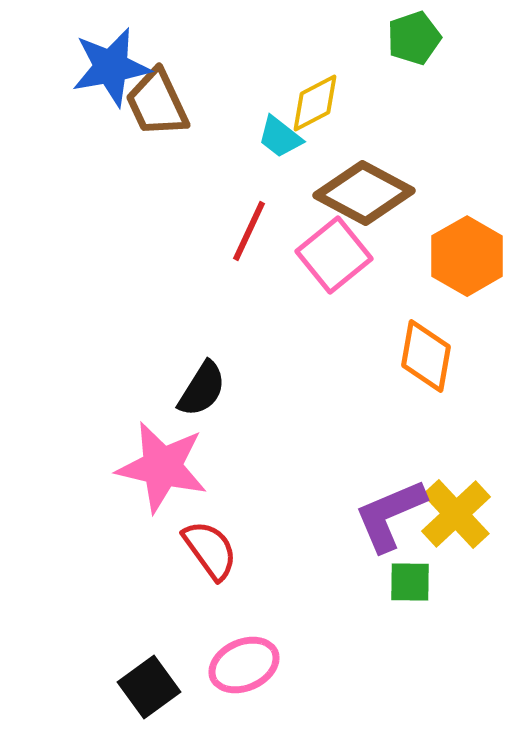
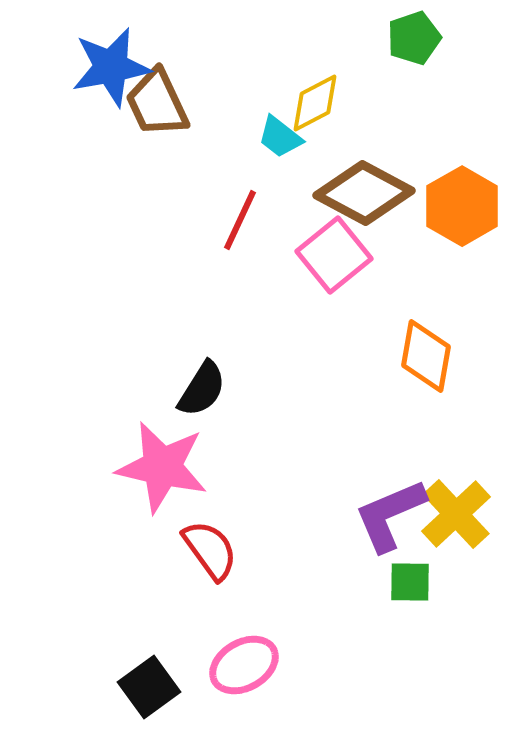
red line: moved 9 px left, 11 px up
orange hexagon: moved 5 px left, 50 px up
pink ellipse: rotated 6 degrees counterclockwise
